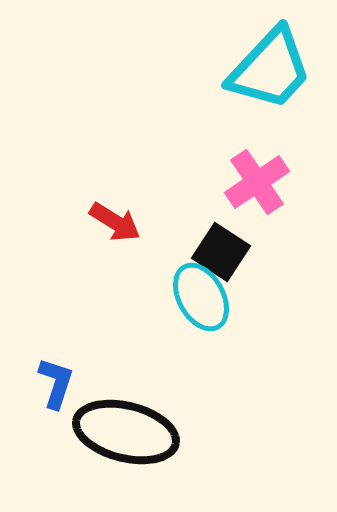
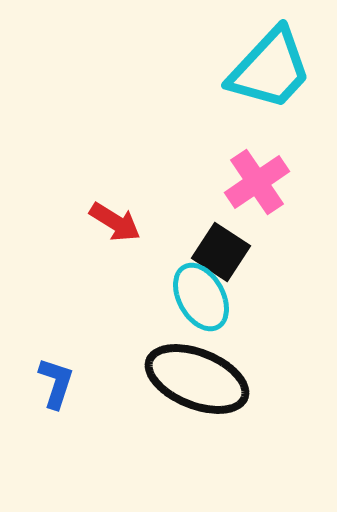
black ellipse: moved 71 px right, 53 px up; rotated 8 degrees clockwise
